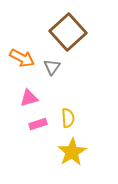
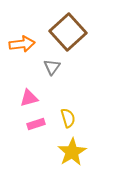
orange arrow: moved 14 px up; rotated 35 degrees counterclockwise
yellow semicircle: rotated 12 degrees counterclockwise
pink rectangle: moved 2 px left
